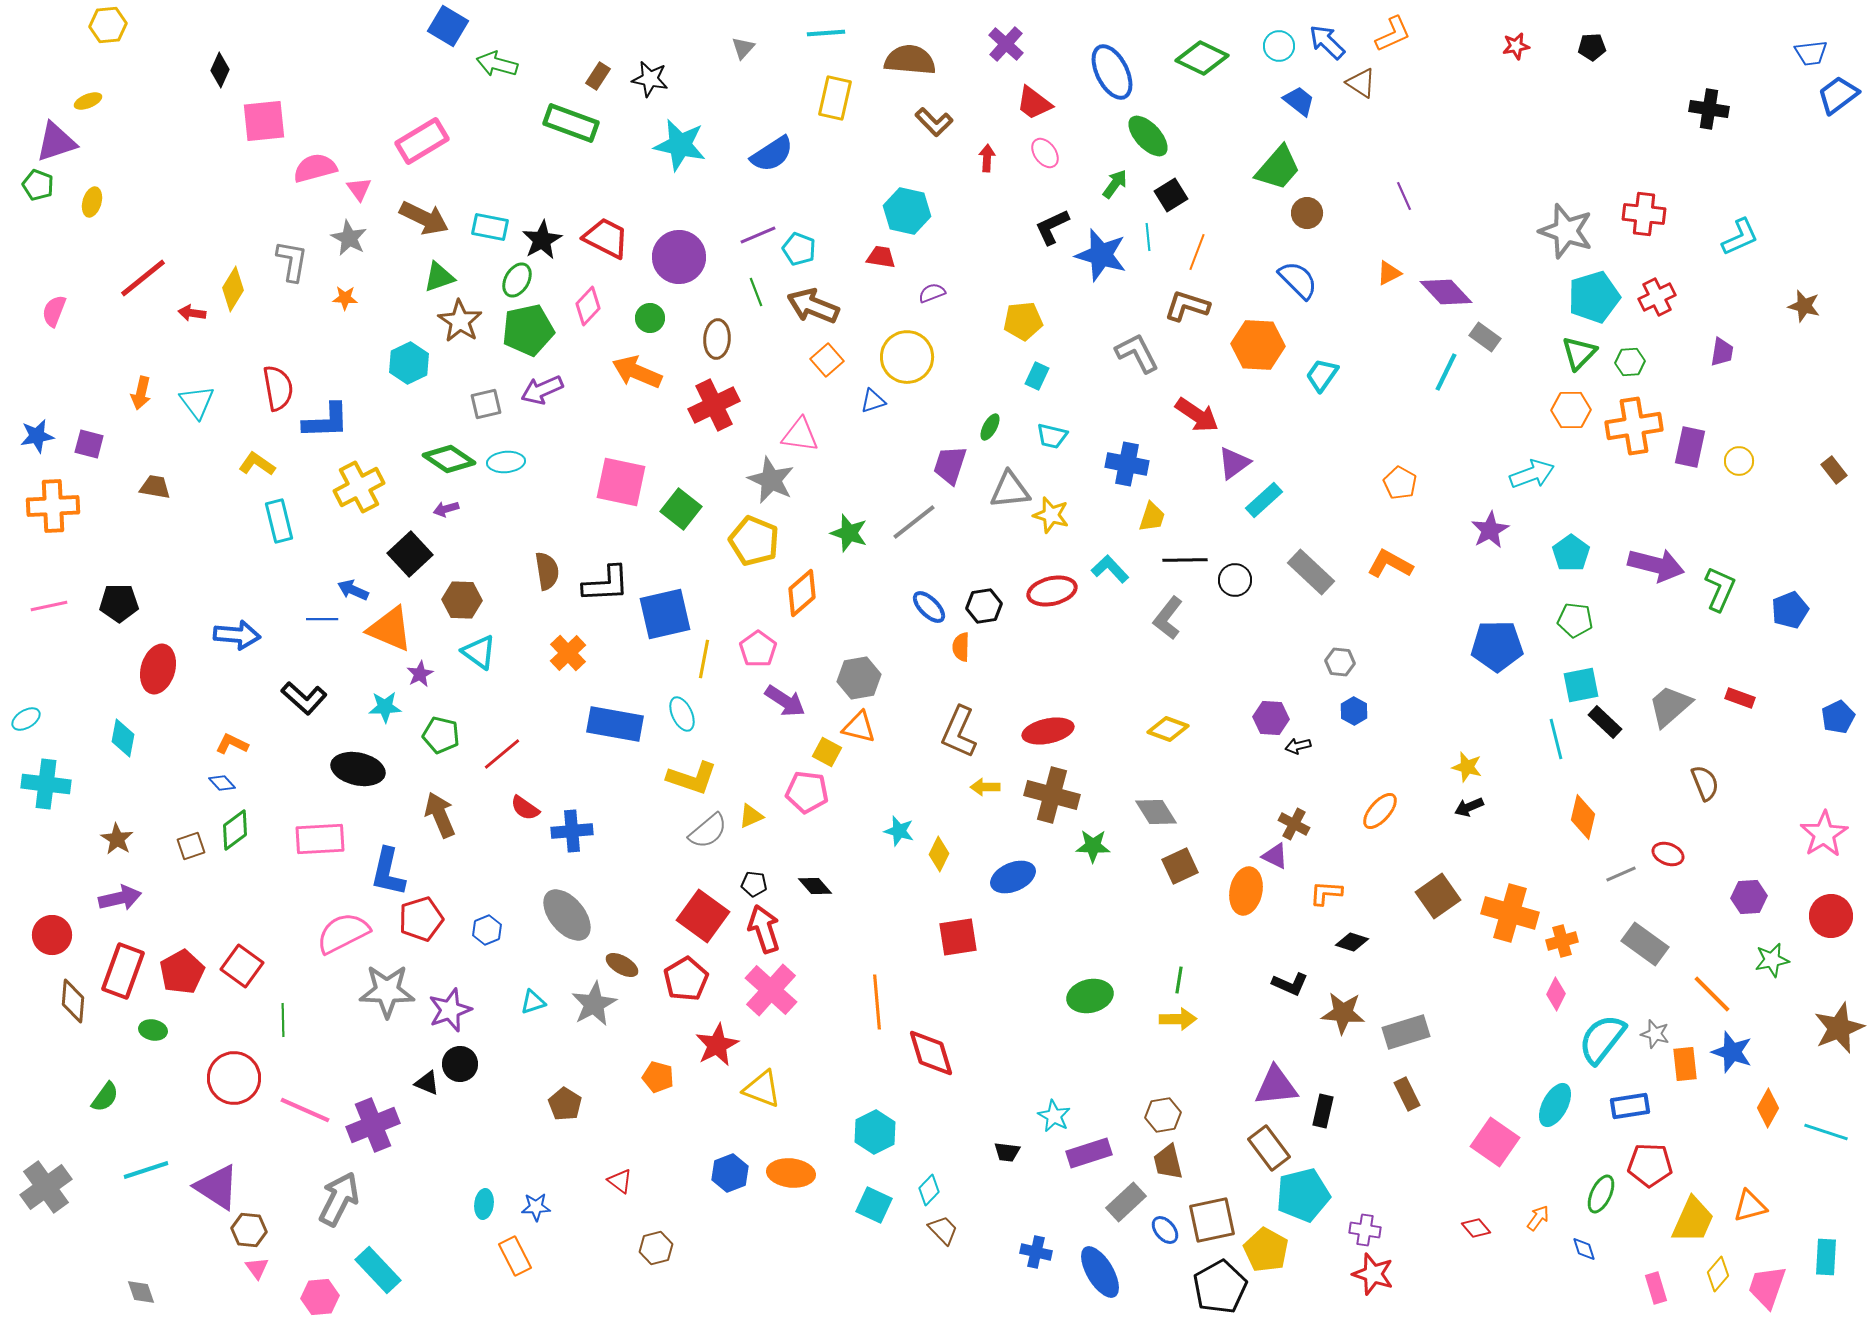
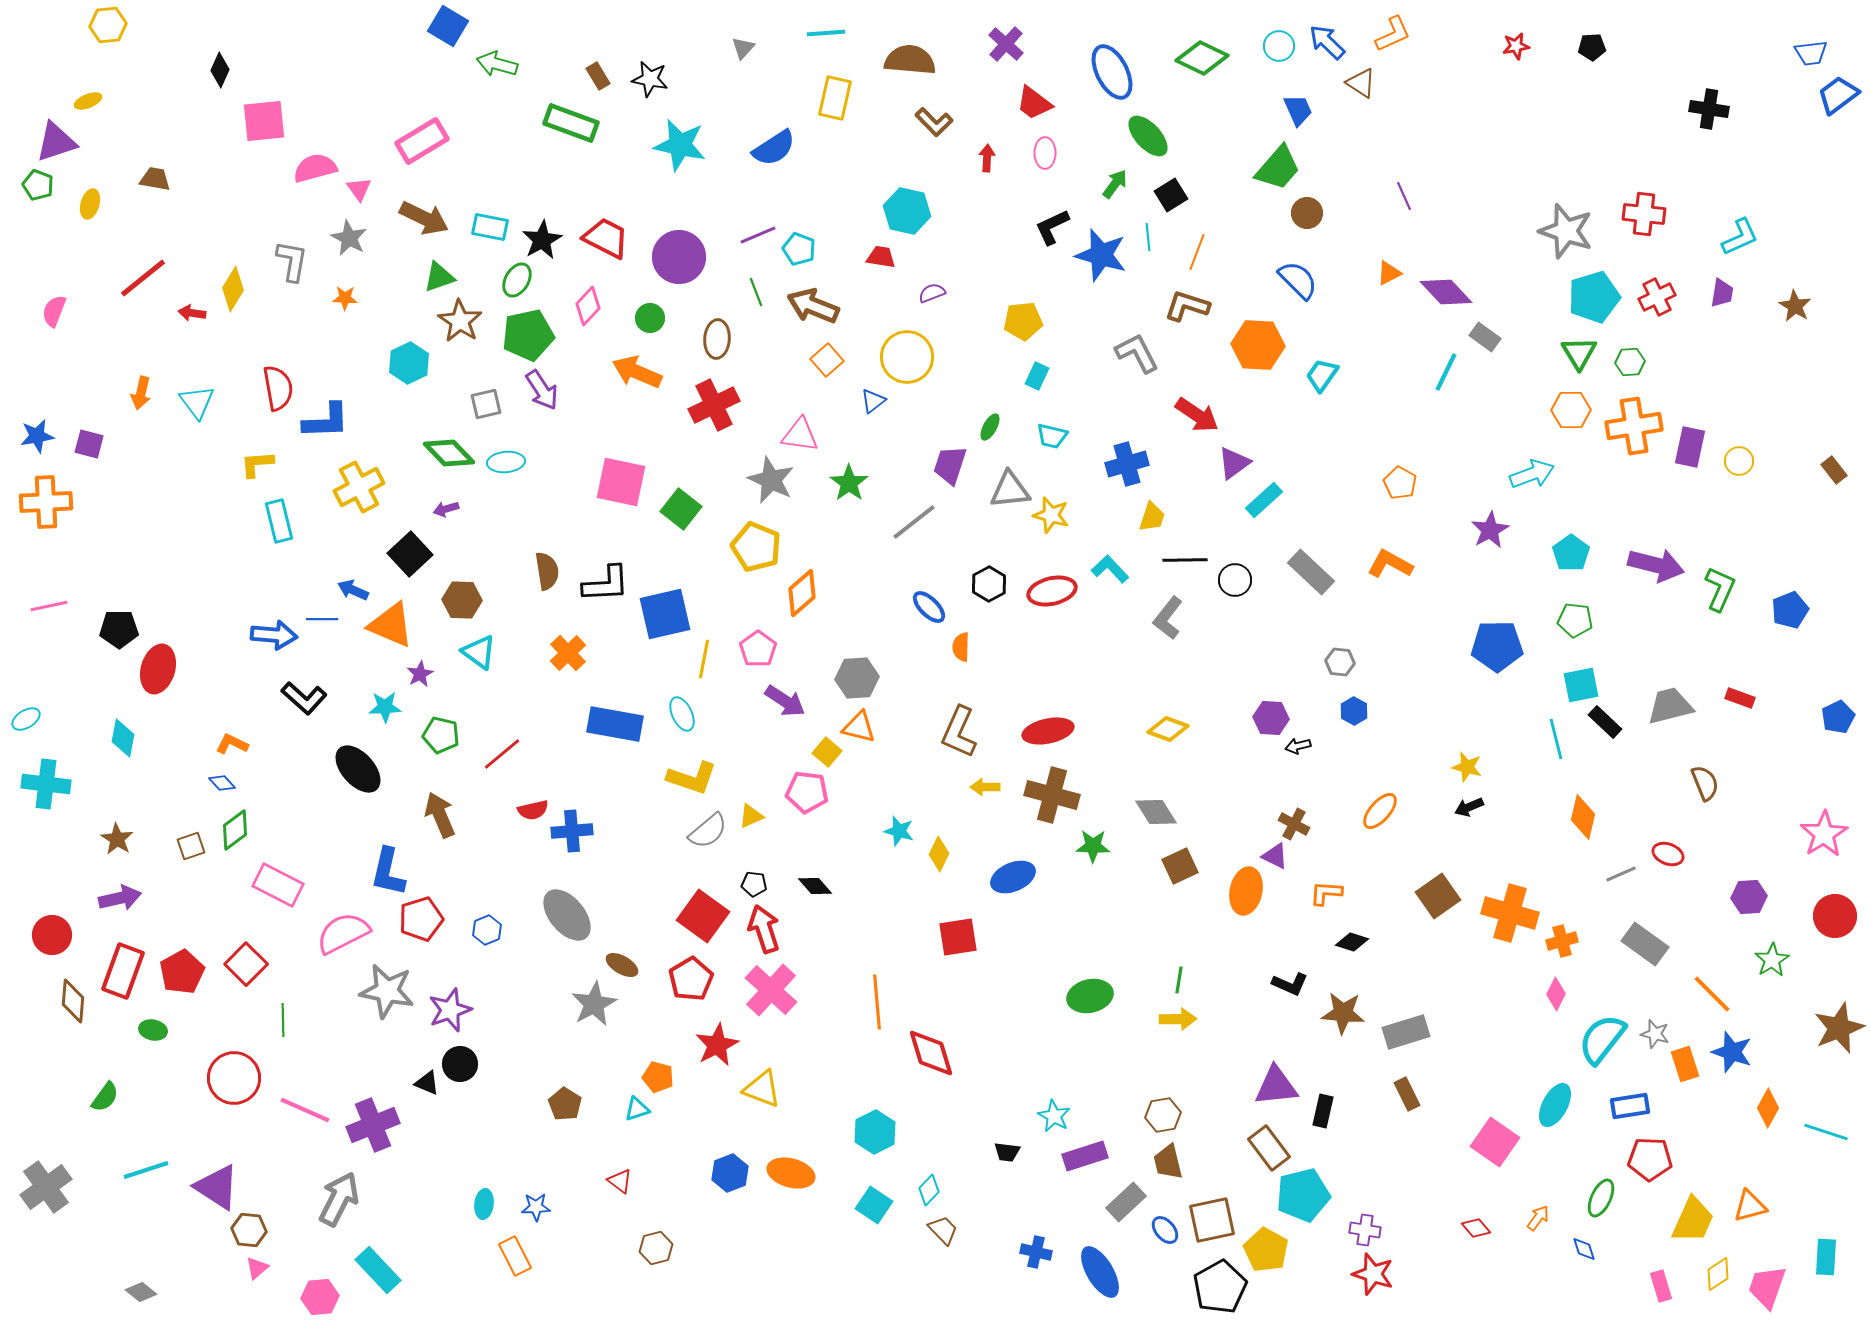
brown rectangle at (598, 76): rotated 64 degrees counterclockwise
blue trapezoid at (1299, 101): moved 1 px left, 9 px down; rotated 28 degrees clockwise
pink ellipse at (1045, 153): rotated 36 degrees clockwise
blue semicircle at (772, 154): moved 2 px right, 6 px up
yellow ellipse at (92, 202): moved 2 px left, 2 px down
brown star at (1804, 306): moved 9 px left; rotated 16 degrees clockwise
green pentagon at (528, 330): moved 5 px down
purple trapezoid at (1722, 352): moved 59 px up
green triangle at (1579, 353): rotated 15 degrees counterclockwise
purple arrow at (542, 390): rotated 99 degrees counterclockwise
blue triangle at (873, 401): rotated 20 degrees counterclockwise
green diamond at (449, 459): moved 6 px up; rotated 12 degrees clockwise
yellow L-shape at (257, 464): rotated 39 degrees counterclockwise
blue cross at (1127, 464): rotated 27 degrees counterclockwise
brown trapezoid at (155, 487): moved 308 px up
orange cross at (53, 506): moved 7 px left, 4 px up
green star at (849, 533): moved 50 px up; rotated 18 degrees clockwise
yellow pentagon at (754, 541): moved 2 px right, 6 px down
black pentagon at (119, 603): moved 26 px down
black hexagon at (984, 606): moved 5 px right, 22 px up; rotated 20 degrees counterclockwise
orange triangle at (390, 629): moved 1 px right, 4 px up
blue arrow at (237, 635): moved 37 px right
gray hexagon at (859, 678): moved 2 px left; rotated 6 degrees clockwise
gray trapezoid at (1670, 706): rotated 27 degrees clockwise
yellow square at (827, 752): rotated 12 degrees clockwise
black ellipse at (358, 769): rotated 36 degrees clockwise
red semicircle at (525, 808): moved 8 px right, 2 px down; rotated 48 degrees counterclockwise
pink rectangle at (320, 839): moved 42 px left, 46 px down; rotated 30 degrees clockwise
red circle at (1831, 916): moved 4 px right
green star at (1772, 960): rotated 20 degrees counterclockwise
red square at (242, 966): moved 4 px right, 2 px up; rotated 9 degrees clockwise
red pentagon at (686, 979): moved 5 px right
gray star at (387, 991): rotated 10 degrees clockwise
cyan triangle at (533, 1002): moved 104 px right, 107 px down
orange rectangle at (1685, 1064): rotated 12 degrees counterclockwise
purple rectangle at (1089, 1153): moved 4 px left, 3 px down
red pentagon at (1650, 1165): moved 6 px up
orange ellipse at (791, 1173): rotated 9 degrees clockwise
green ellipse at (1601, 1194): moved 4 px down
cyan square at (874, 1205): rotated 9 degrees clockwise
pink triangle at (257, 1268): rotated 25 degrees clockwise
yellow diamond at (1718, 1274): rotated 16 degrees clockwise
pink rectangle at (1656, 1288): moved 5 px right, 2 px up
gray diamond at (141, 1292): rotated 32 degrees counterclockwise
